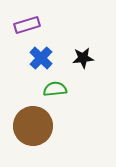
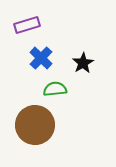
black star: moved 5 px down; rotated 25 degrees counterclockwise
brown circle: moved 2 px right, 1 px up
